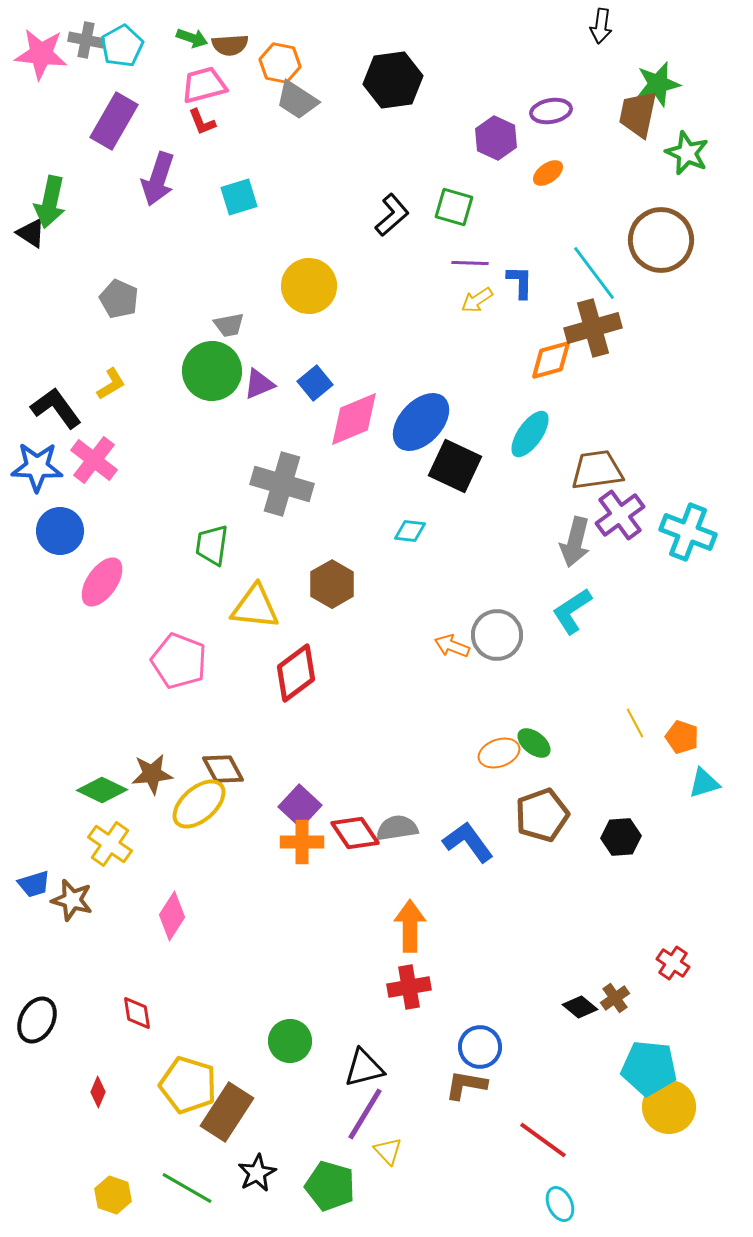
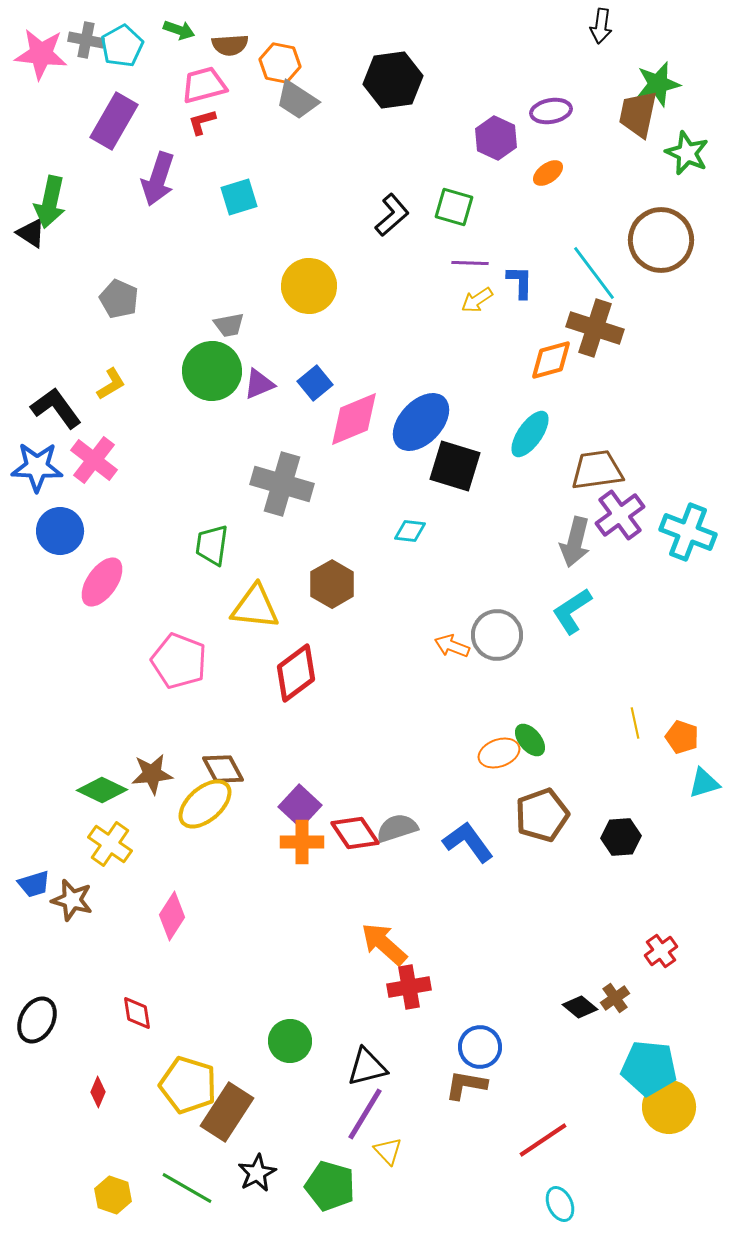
green arrow at (192, 38): moved 13 px left, 8 px up
red L-shape at (202, 122): rotated 96 degrees clockwise
brown cross at (593, 328): moved 2 px right; rotated 34 degrees clockwise
black square at (455, 466): rotated 8 degrees counterclockwise
yellow line at (635, 723): rotated 16 degrees clockwise
green ellipse at (534, 743): moved 4 px left, 3 px up; rotated 12 degrees clockwise
yellow ellipse at (199, 804): moved 6 px right
gray semicircle at (397, 828): rotated 9 degrees counterclockwise
orange arrow at (410, 926): moved 26 px left, 18 px down; rotated 48 degrees counterclockwise
red cross at (673, 963): moved 12 px left, 12 px up; rotated 20 degrees clockwise
black triangle at (364, 1068): moved 3 px right, 1 px up
red line at (543, 1140): rotated 70 degrees counterclockwise
